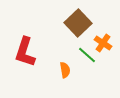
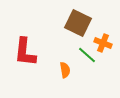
brown square: rotated 20 degrees counterclockwise
orange cross: rotated 12 degrees counterclockwise
red L-shape: rotated 12 degrees counterclockwise
